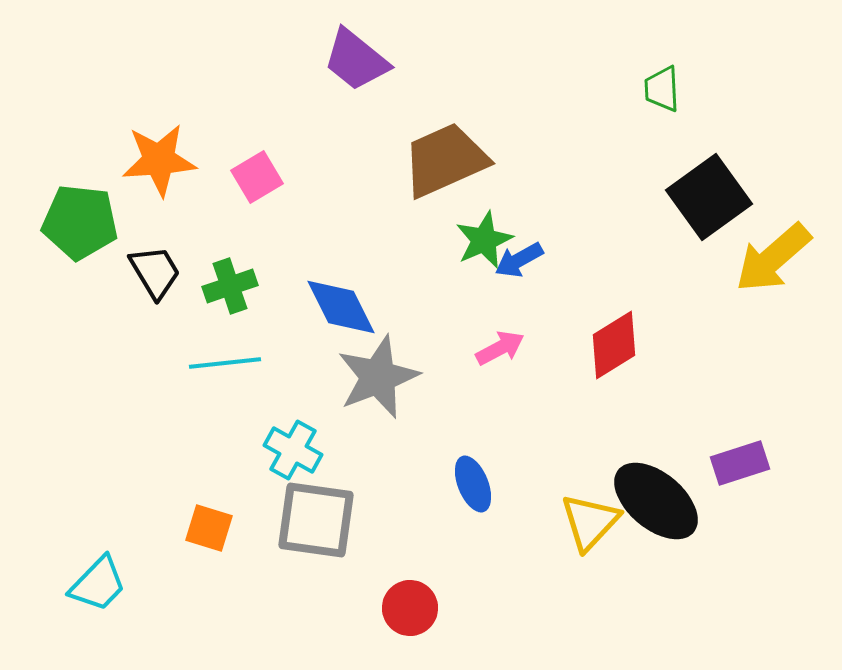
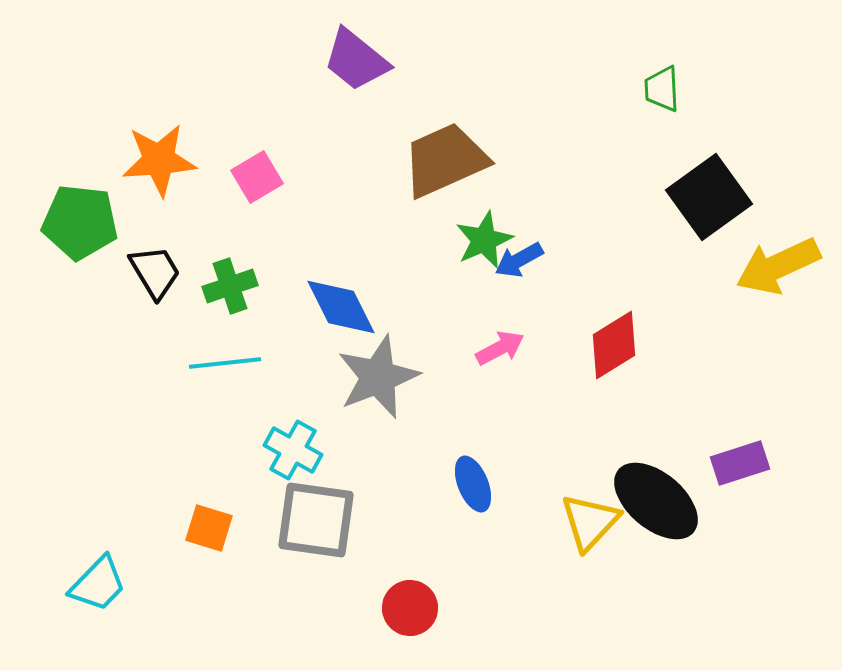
yellow arrow: moved 5 px right, 8 px down; rotated 16 degrees clockwise
